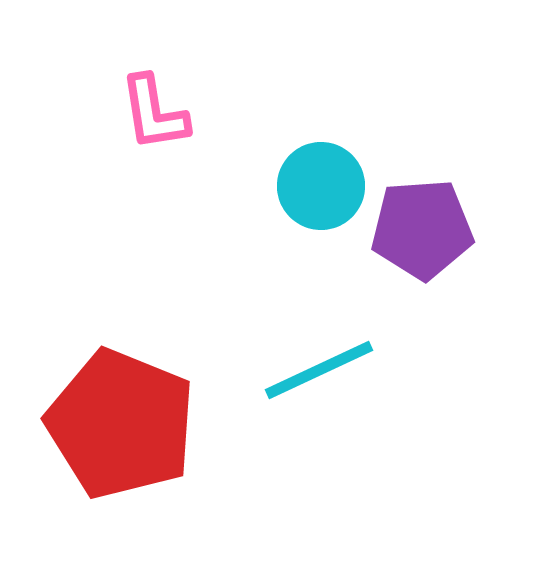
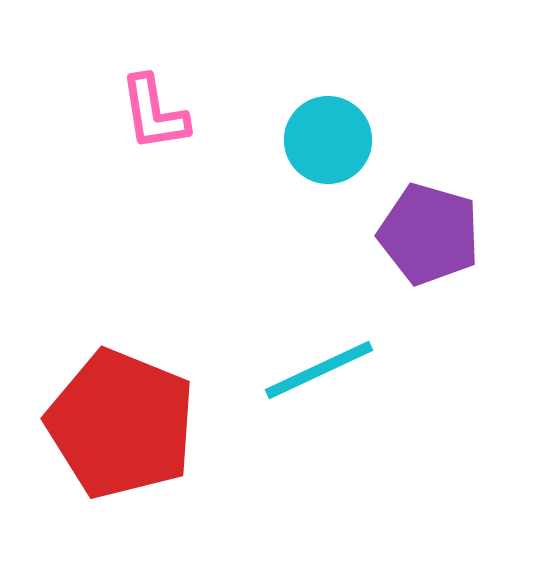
cyan circle: moved 7 px right, 46 px up
purple pentagon: moved 7 px right, 5 px down; rotated 20 degrees clockwise
